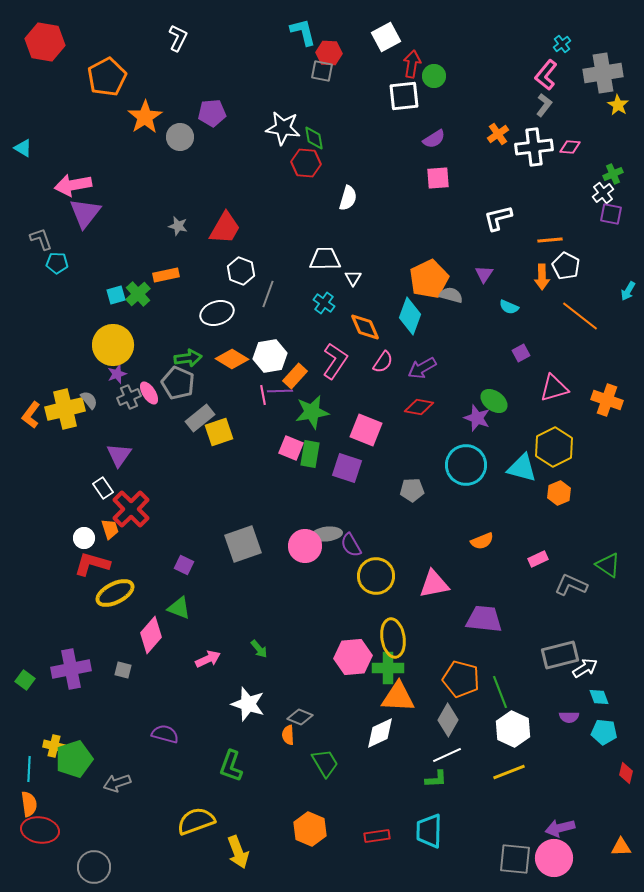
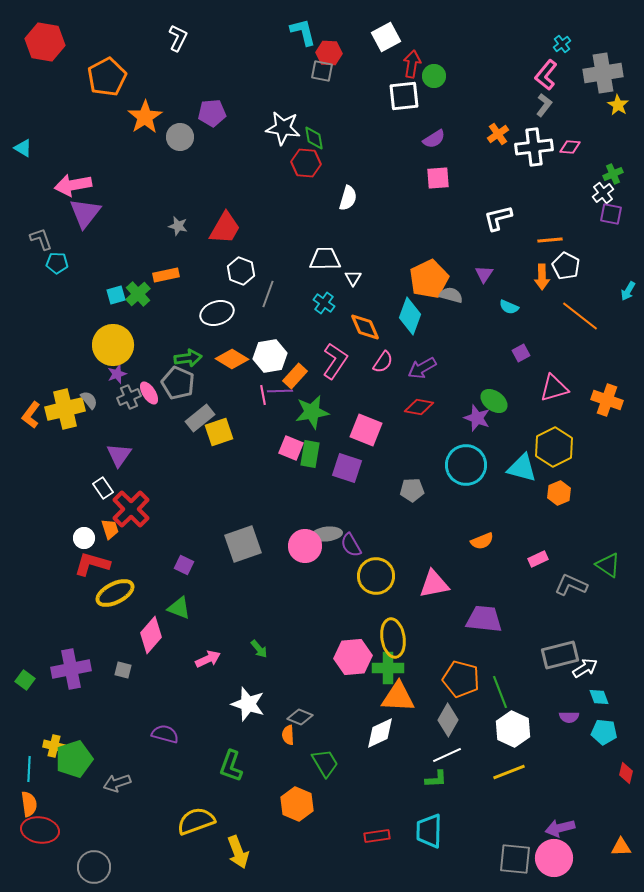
orange hexagon at (310, 829): moved 13 px left, 25 px up
